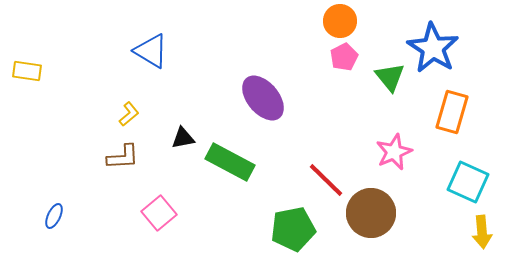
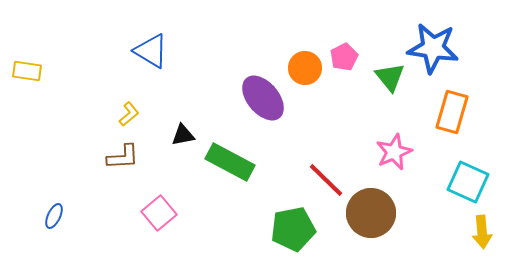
orange circle: moved 35 px left, 47 px down
blue star: rotated 24 degrees counterclockwise
black triangle: moved 3 px up
